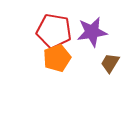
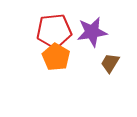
red pentagon: rotated 16 degrees counterclockwise
orange pentagon: moved 1 px left, 1 px up; rotated 20 degrees counterclockwise
